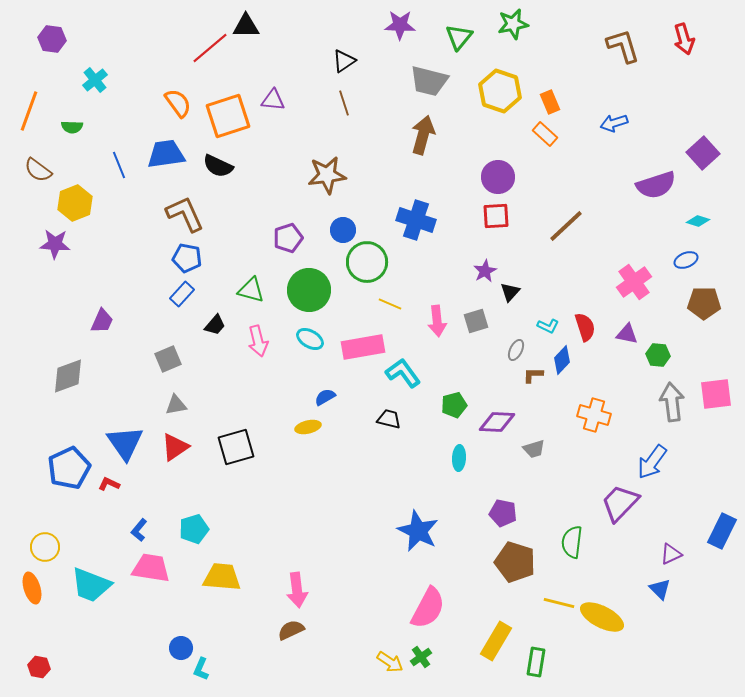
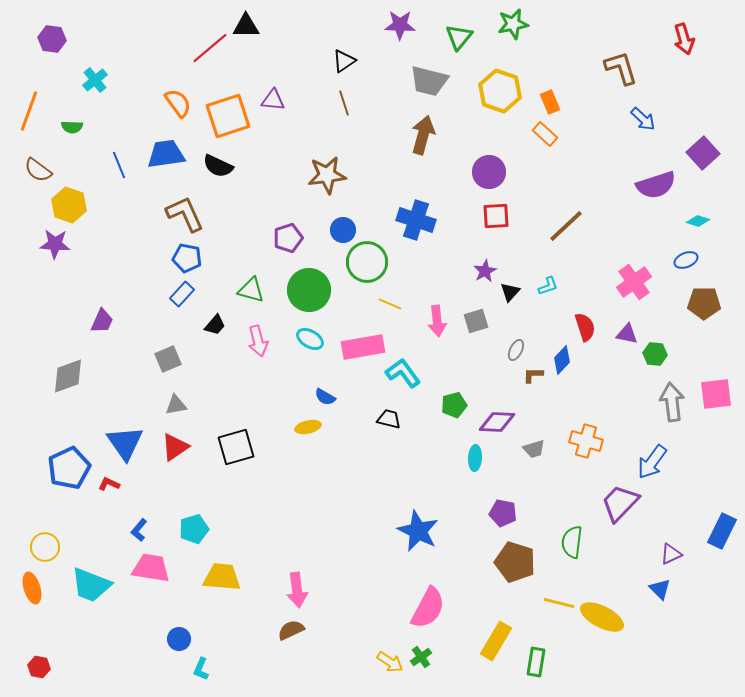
brown L-shape at (623, 46): moved 2 px left, 22 px down
blue arrow at (614, 123): moved 29 px right, 4 px up; rotated 120 degrees counterclockwise
purple circle at (498, 177): moved 9 px left, 5 px up
yellow hexagon at (75, 203): moved 6 px left, 2 px down; rotated 20 degrees counterclockwise
cyan L-shape at (548, 326): moved 40 px up; rotated 45 degrees counterclockwise
green hexagon at (658, 355): moved 3 px left, 1 px up
blue semicircle at (325, 397): rotated 120 degrees counterclockwise
orange cross at (594, 415): moved 8 px left, 26 px down
cyan ellipse at (459, 458): moved 16 px right
blue circle at (181, 648): moved 2 px left, 9 px up
